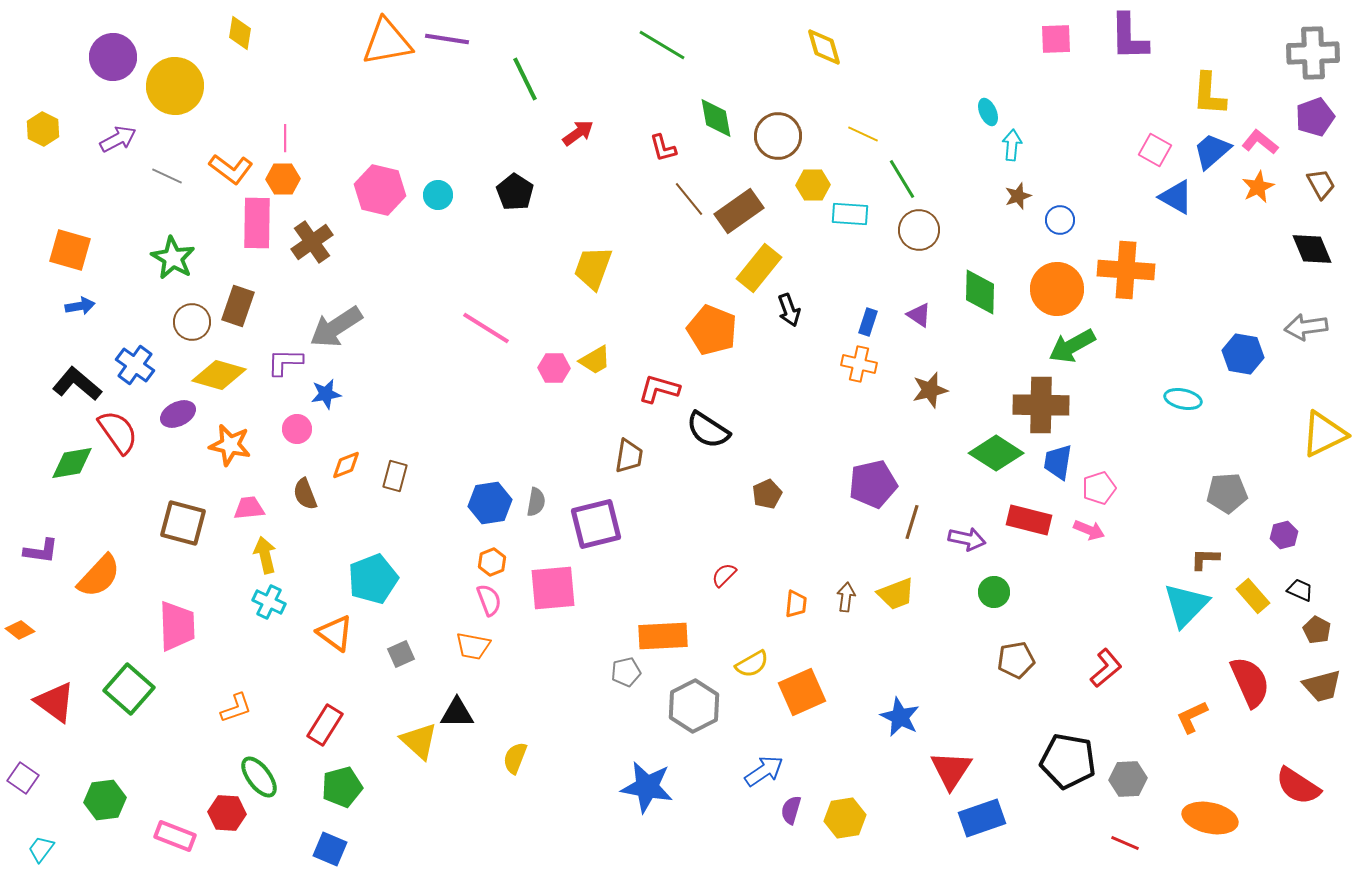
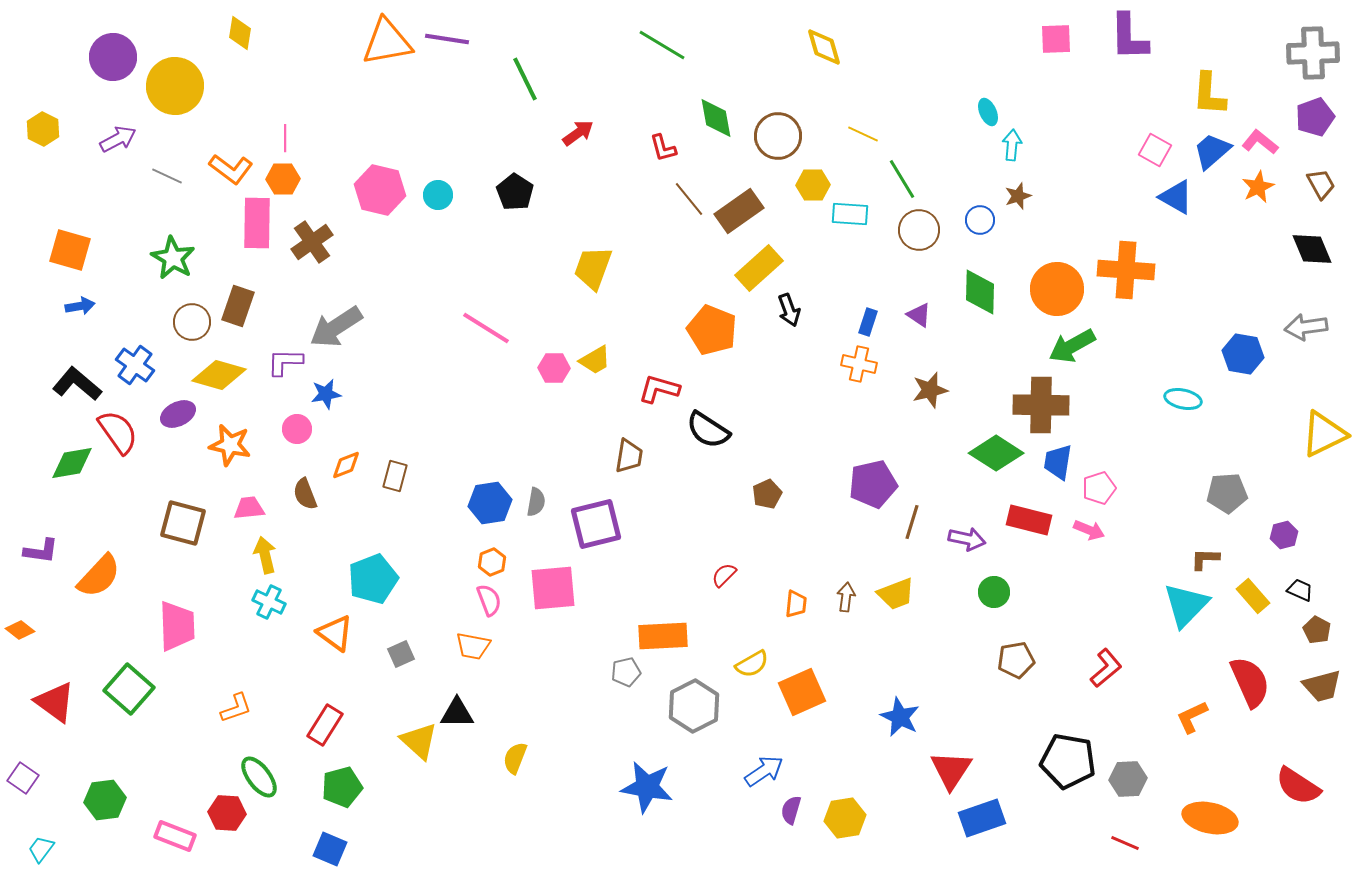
blue circle at (1060, 220): moved 80 px left
yellow rectangle at (759, 268): rotated 9 degrees clockwise
